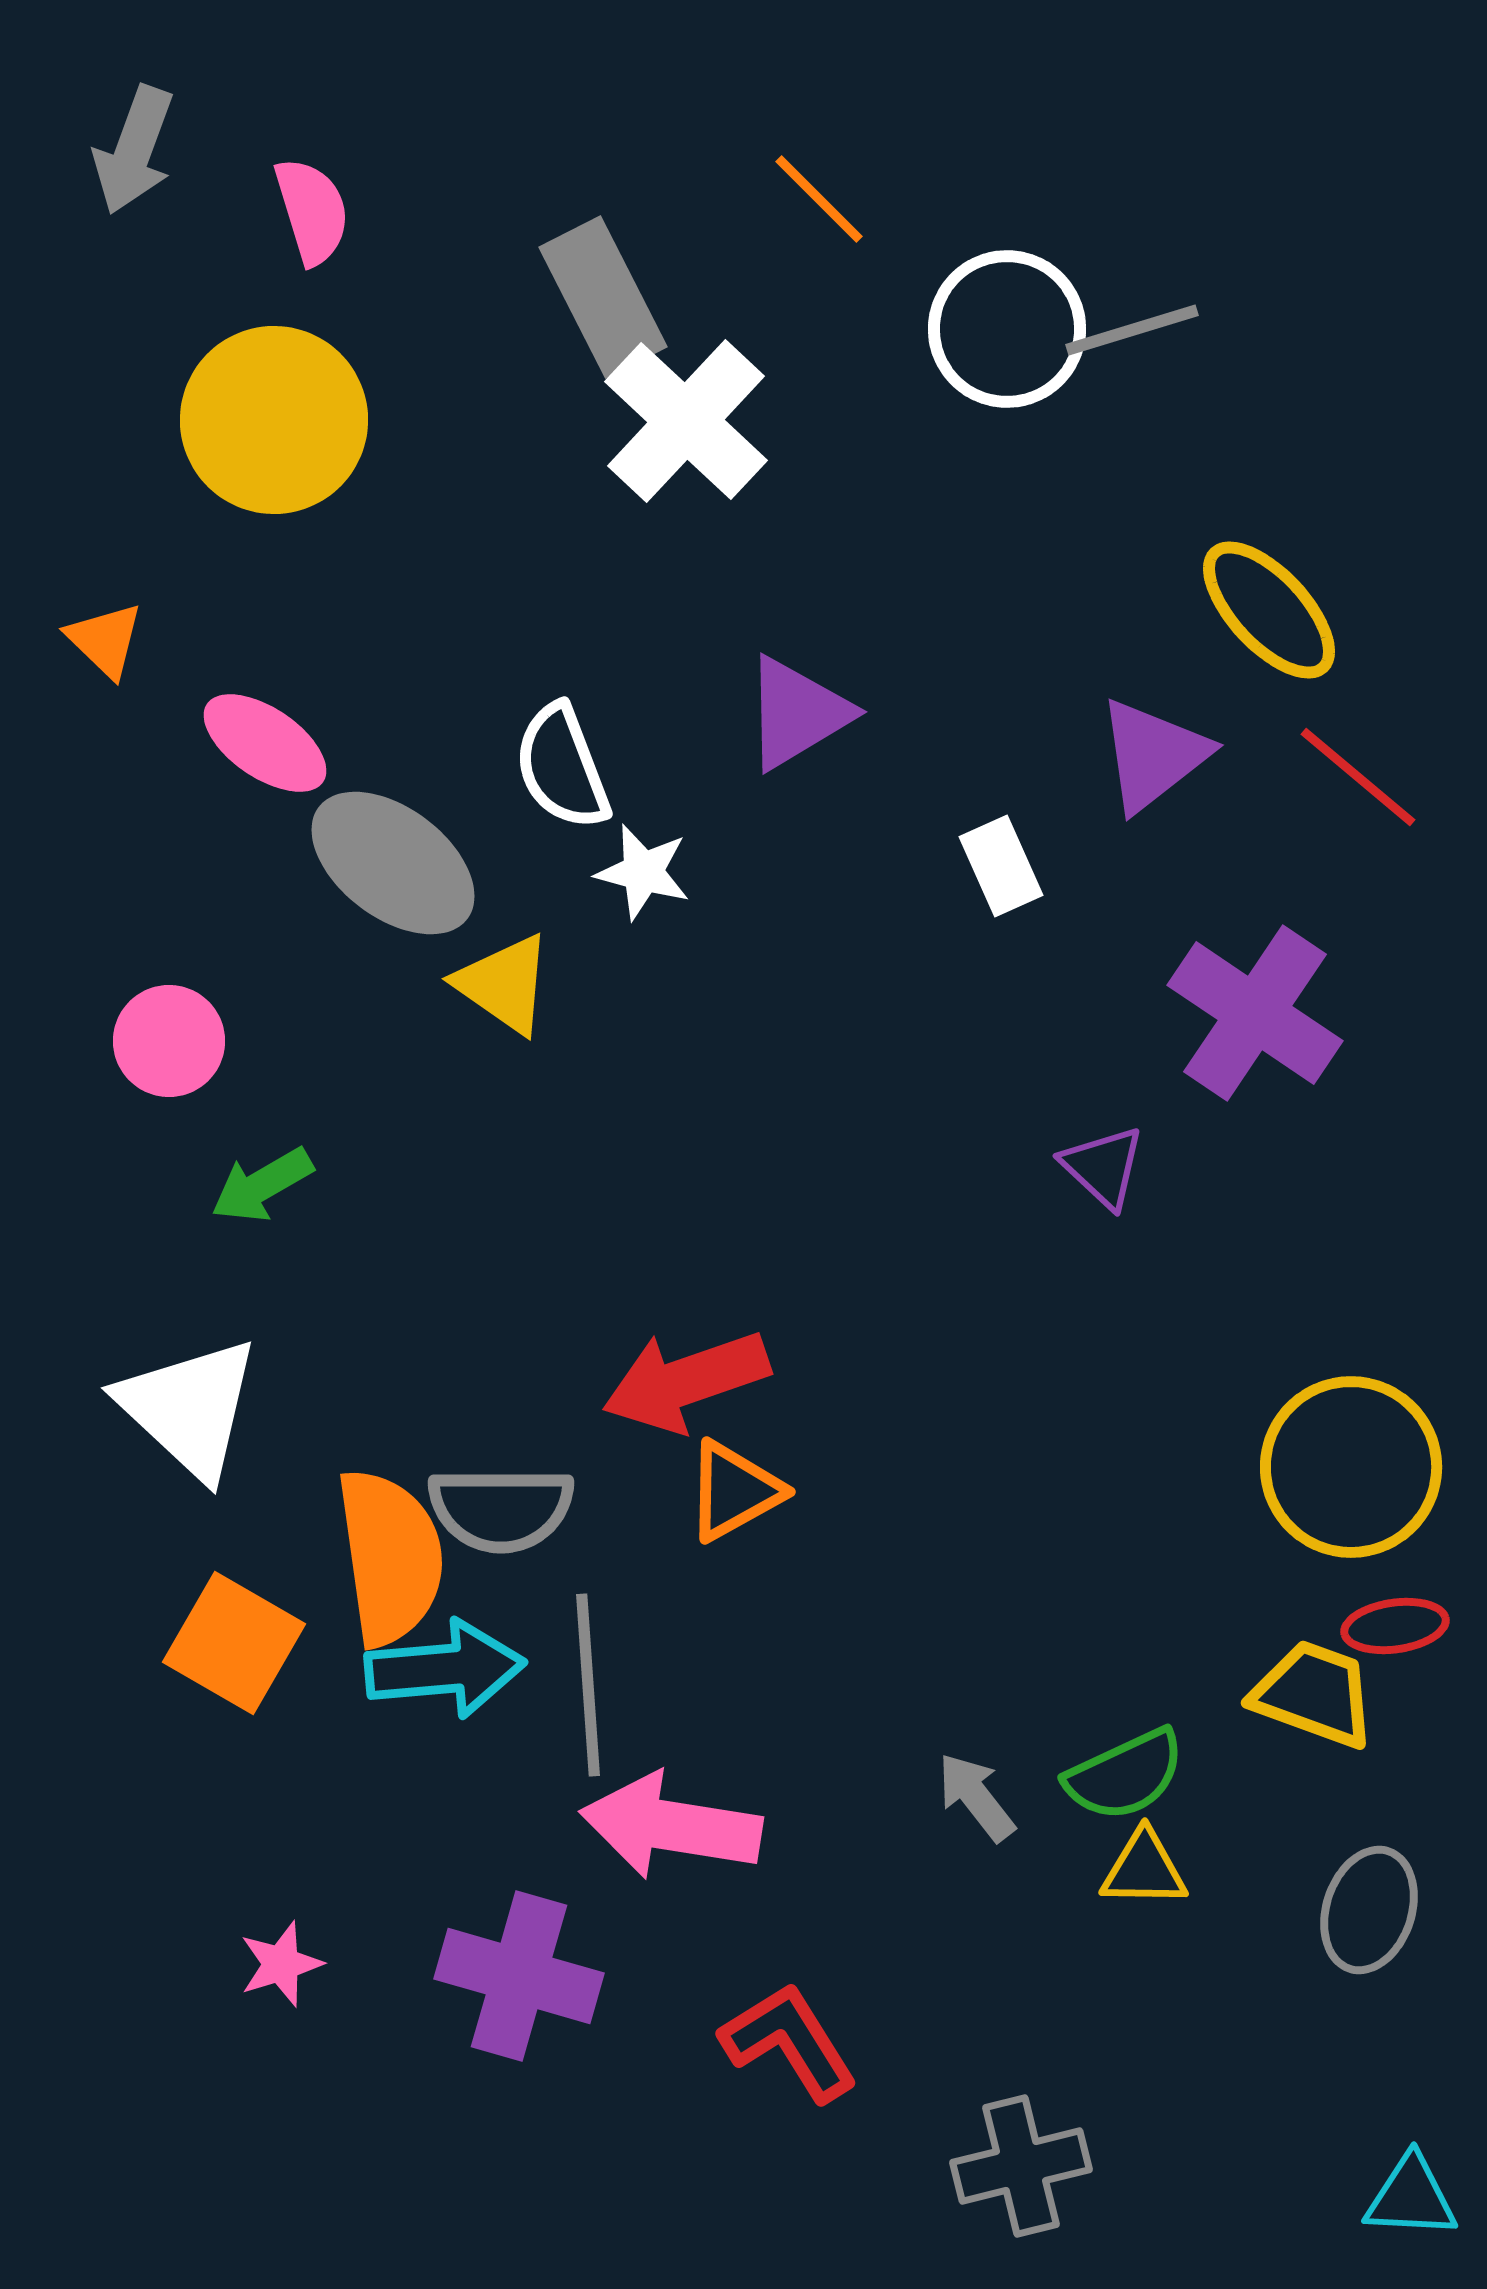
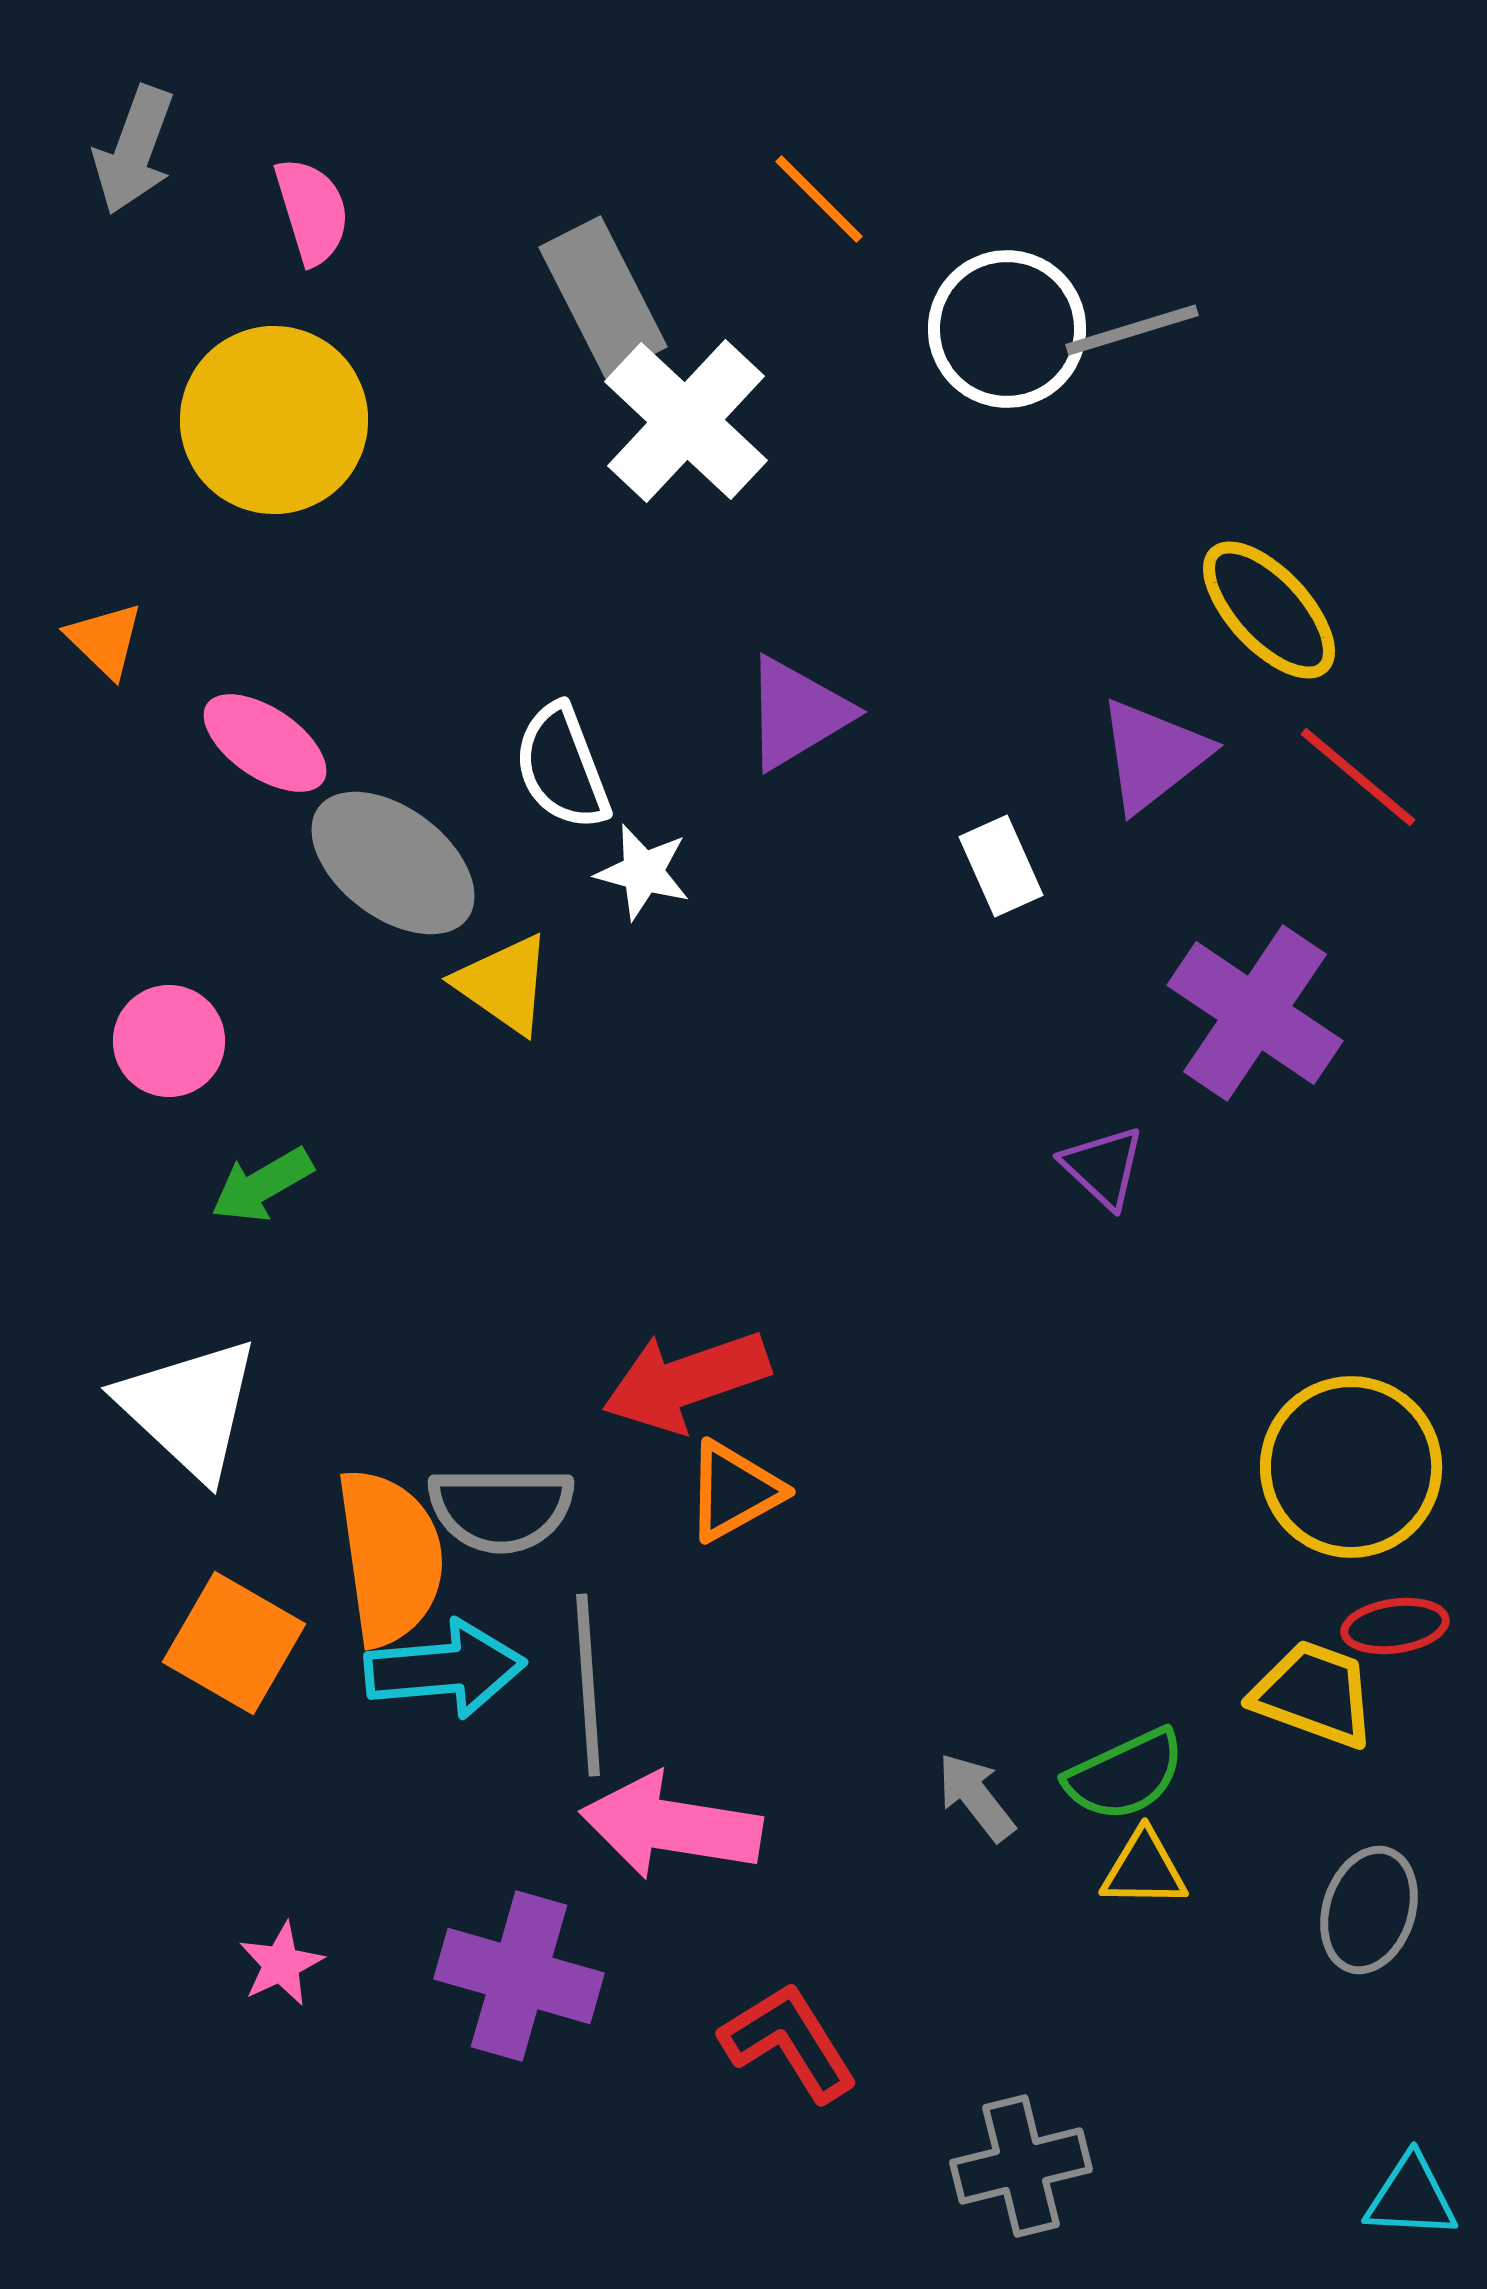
pink star at (281, 1964): rotated 8 degrees counterclockwise
